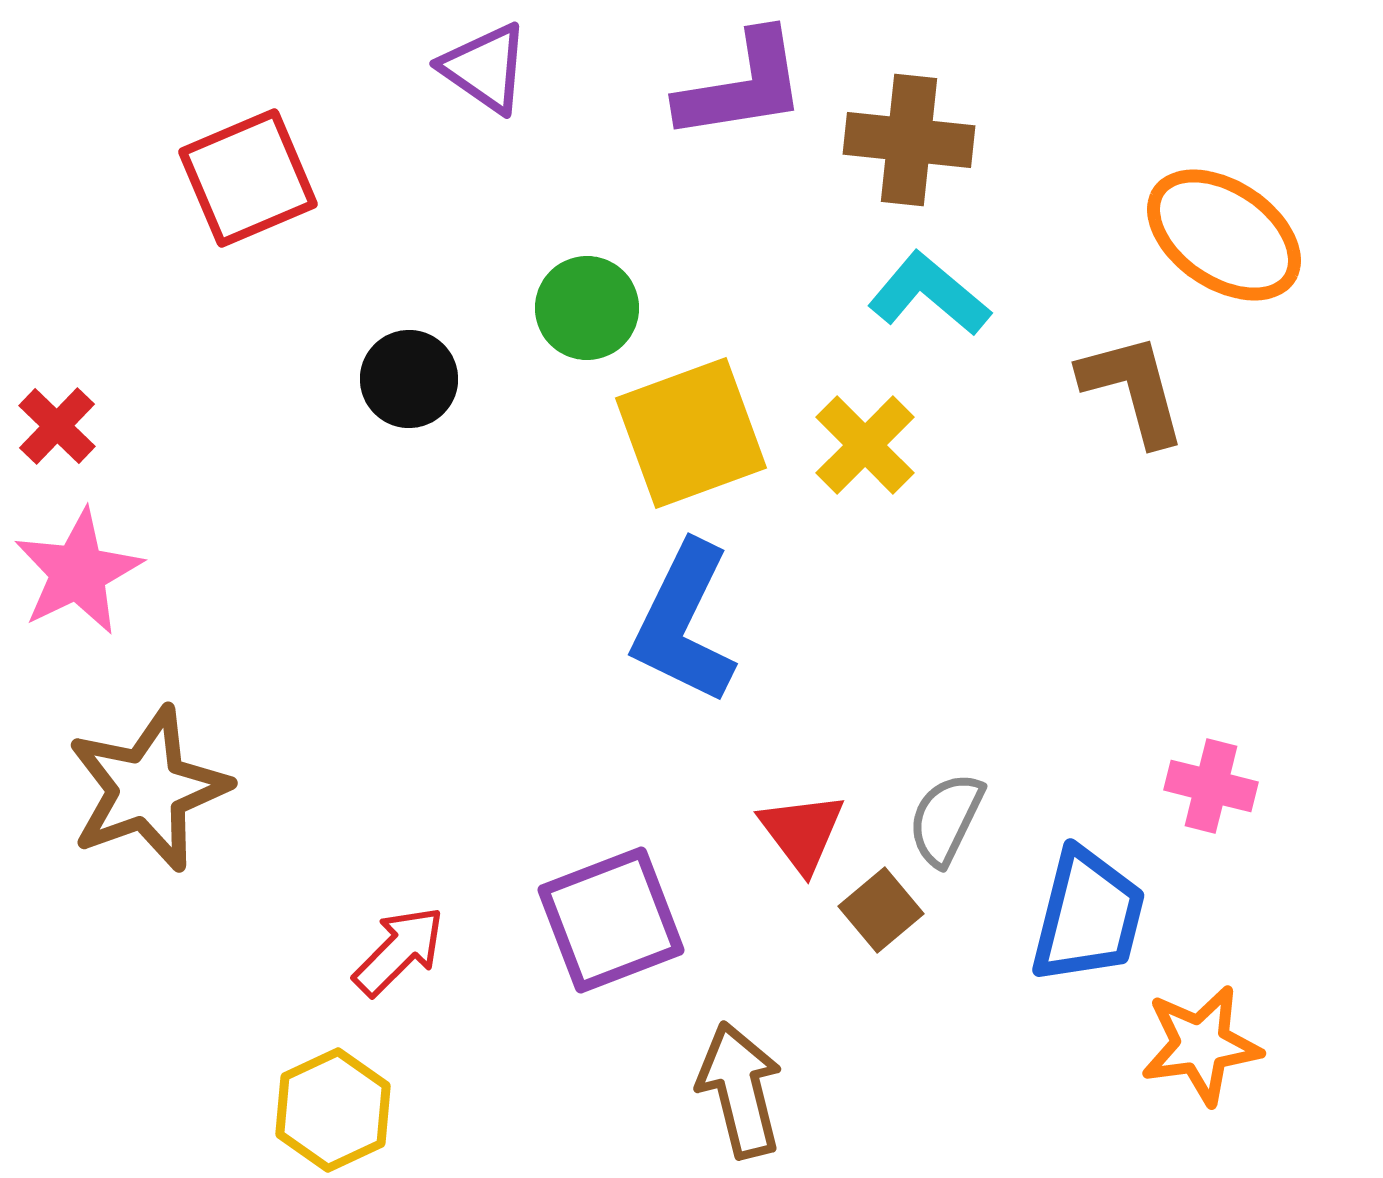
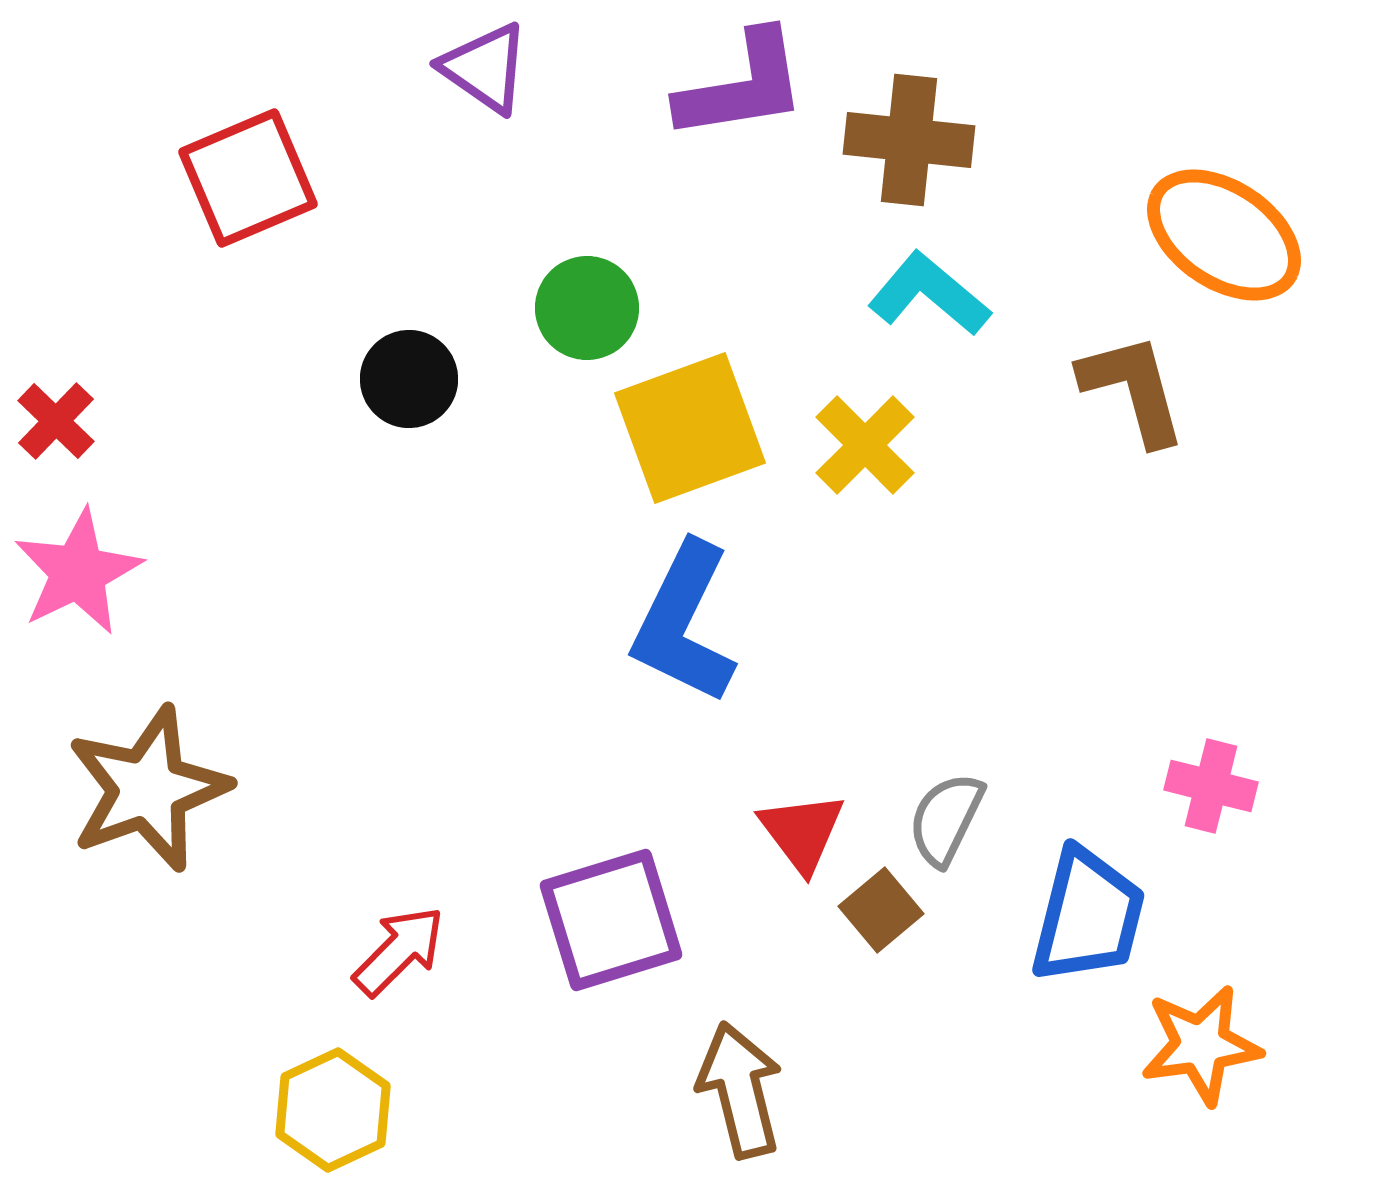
red cross: moved 1 px left, 5 px up
yellow square: moved 1 px left, 5 px up
purple square: rotated 4 degrees clockwise
